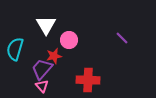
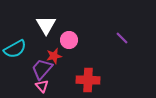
cyan semicircle: rotated 135 degrees counterclockwise
